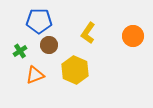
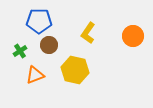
yellow hexagon: rotated 12 degrees counterclockwise
